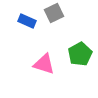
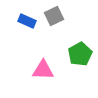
gray square: moved 3 px down
pink triangle: moved 1 px left, 6 px down; rotated 15 degrees counterclockwise
